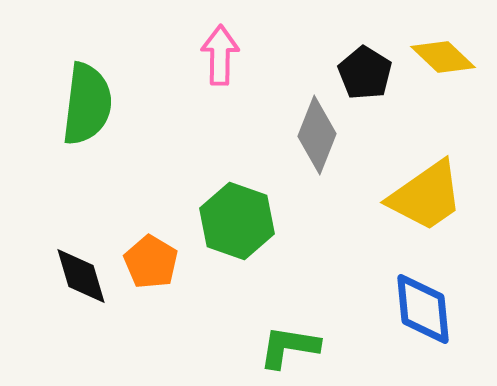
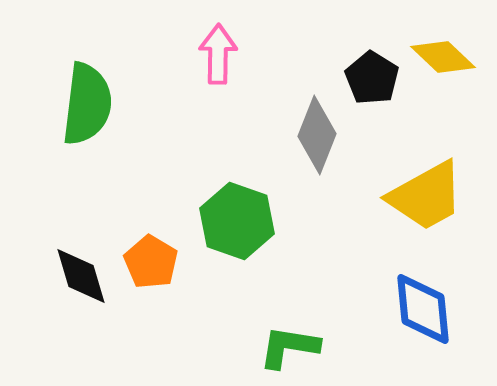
pink arrow: moved 2 px left, 1 px up
black pentagon: moved 7 px right, 5 px down
yellow trapezoid: rotated 6 degrees clockwise
